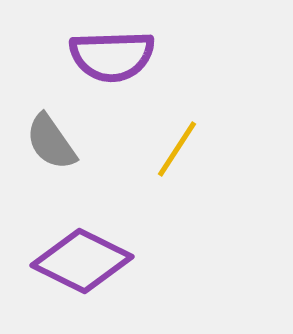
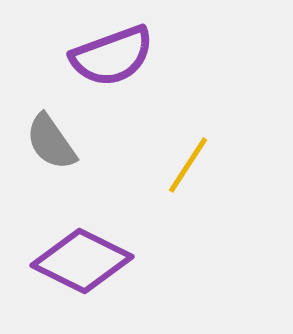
purple semicircle: rotated 18 degrees counterclockwise
yellow line: moved 11 px right, 16 px down
